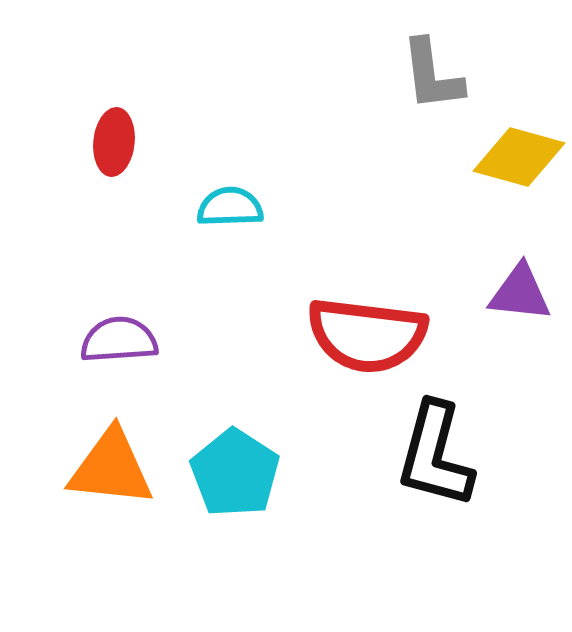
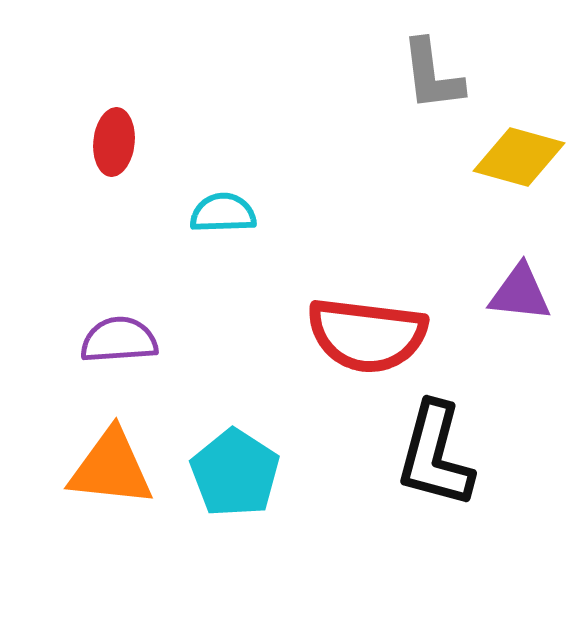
cyan semicircle: moved 7 px left, 6 px down
